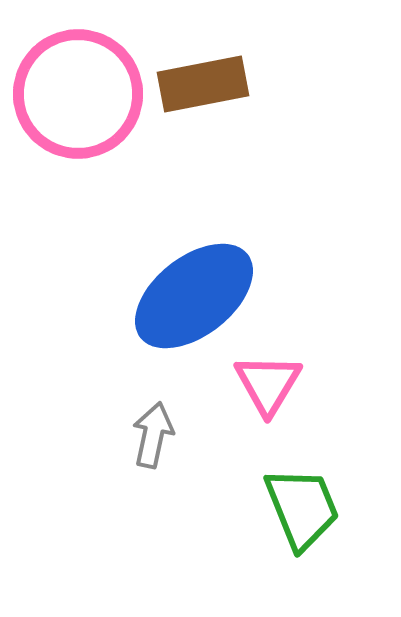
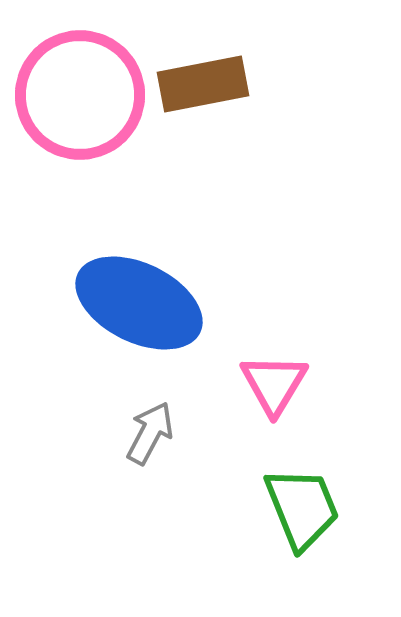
pink circle: moved 2 px right, 1 px down
blue ellipse: moved 55 px left, 7 px down; rotated 64 degrees clockwise
pink triangle: moved 6 px right
gray arrow: moved 3 px left, 2 px up; rotated 16 degrees clockwise
